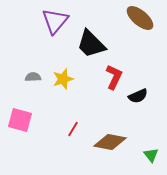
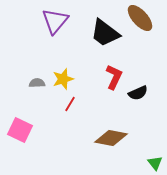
brown ellipse: rotated 8 degrees clockwise
black trapezoid: moved 14 px right, 11 px up; rotated 8 degrees counterclockwise
gray semicircle: moved 4 px right, 6 px down
black semicircle: moved 3 px up
pink square: moved 10 px down; rotated 10 degrees clockwise
red line: moved 3 px left, 25 px up
brown diamond: moved 1 px right, 4 px up
green triangle: moved 4 px right, 8 px down
